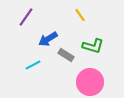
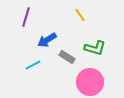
purple line: rotated 18 degrees counterclockwise
blue arrow: moved 1 px left, 1 px down
green L-shape: moved 2 px right, 2 px down
gray rectangle: moved 1 px right, 2 px down
